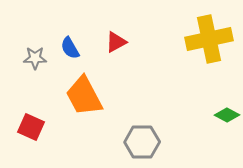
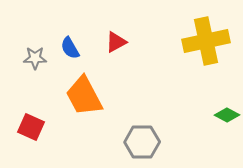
yellow cross: moved 3 px left, 2 px down
